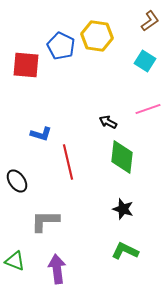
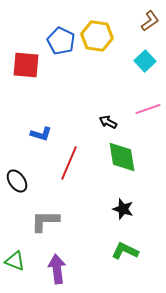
blue pentagon: moved 5 px up
cyan square: rotated 15 degrees clockwise
green diamond: rotated 16 degrees counterclockwise
red line: moved 1 px right, 1 px down; rotated 36 degrees clockwise
